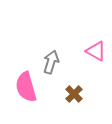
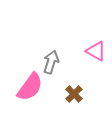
pink semicircle: moved 4 px right; rotated 128 degrees counterclockwise
